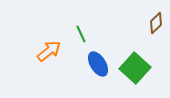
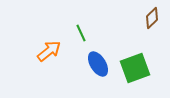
brown diamond: moved 4 px left, 5 px up
green line: moved 1 px up
green square: rotated 28 degrees clockwise
